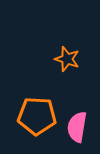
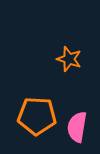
orange star: moved 2 px right
